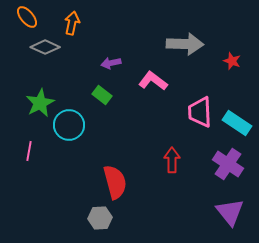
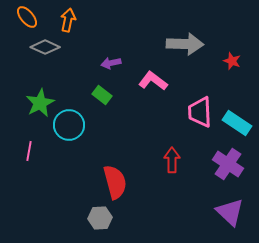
orange arrow: moved 4 px left, 3 px up
purple triangle: rotated 8 degrees counterclockwise
